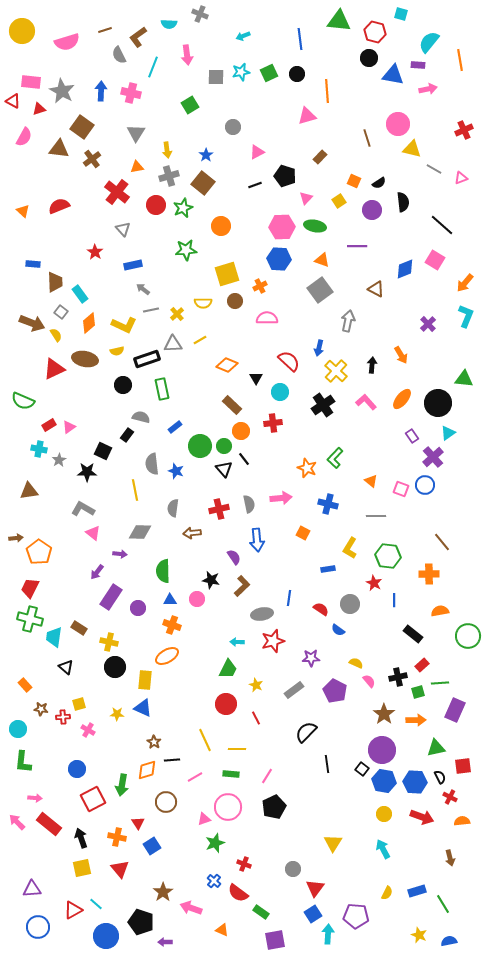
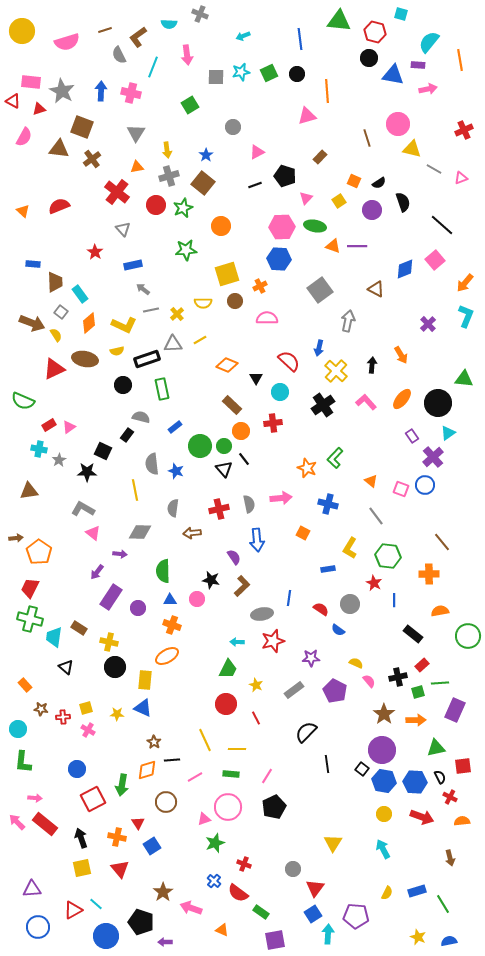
brown square at (82, 127): rotated 15 degrees counterclockwise
black semicircle at (403, 202): rotated 12 degrees counterclockwise
orange triangle at (322, 260): moved 11 px right, 14 px up
pink square at (435, 260): rotated 18 degrees clockwise
gray line at (376, 516): rotated 54 degrees clockwise
yellow square at (79, 704): moved 7 px right, 4 px down
red rectangle at (49, 824): moved 4 px left
yellow star at (419, 935): moved 1 px left, 2 px down
